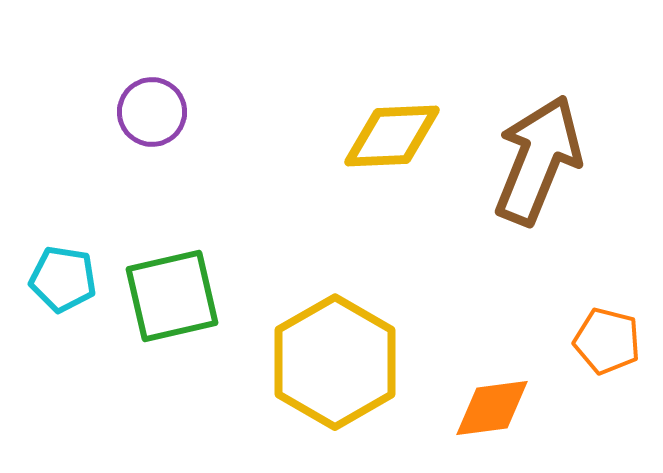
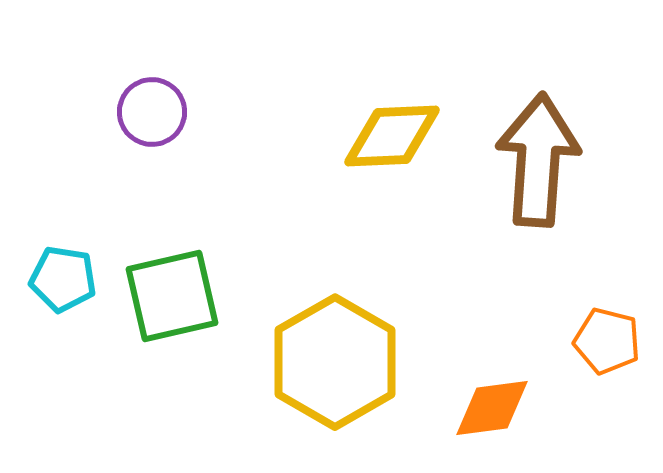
brown arrow: rotated 18 degrees counterclockwise
